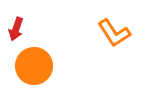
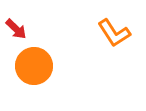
red arrow: rotated 65 degrees counterclockwise
